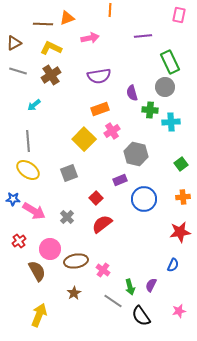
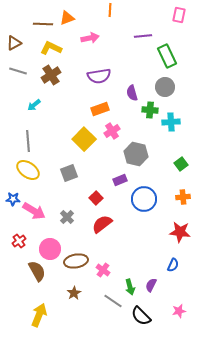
green rectangle at (170, 62): moved 3 px left, 6 px up
red star at (180, 232): rotated 15 degrees clockwise
black semicircle at (141, 316): rotated 10 degrees counterclockwise
